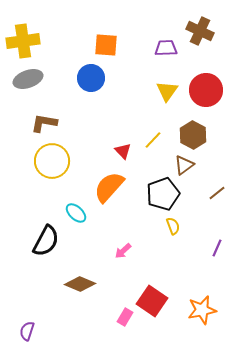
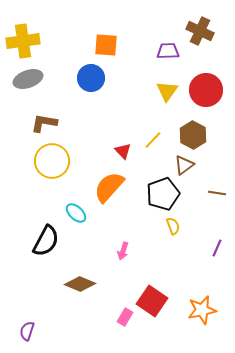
purple trapezoid: moved 2 px right, 3 px down
brown line: rotated 48 degrees clockwise
pink arrow: rotated 30 degrees counterclockwise
